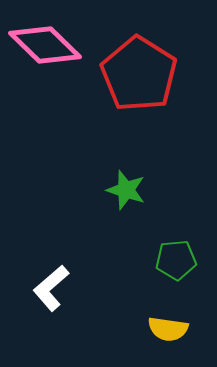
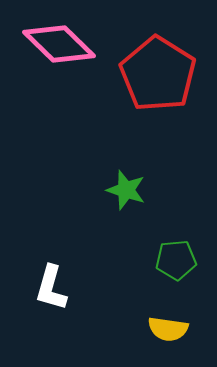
pink diamond: moved 14 px right, 1 px up
red pentagon: moved 19 px right
white L-shape: rotated 33 degrees counterclockwise
